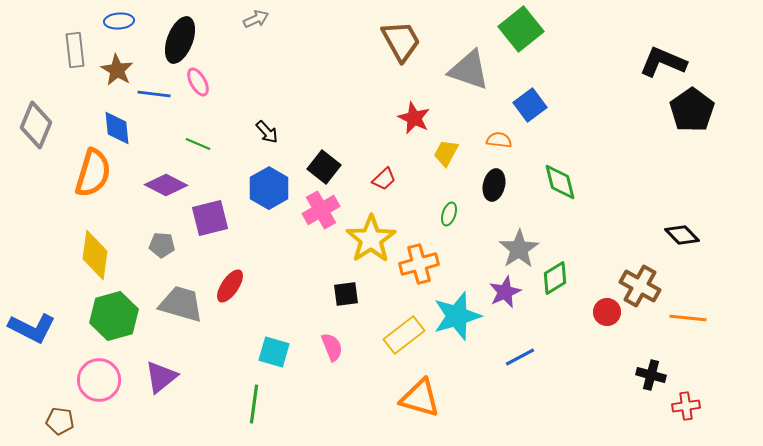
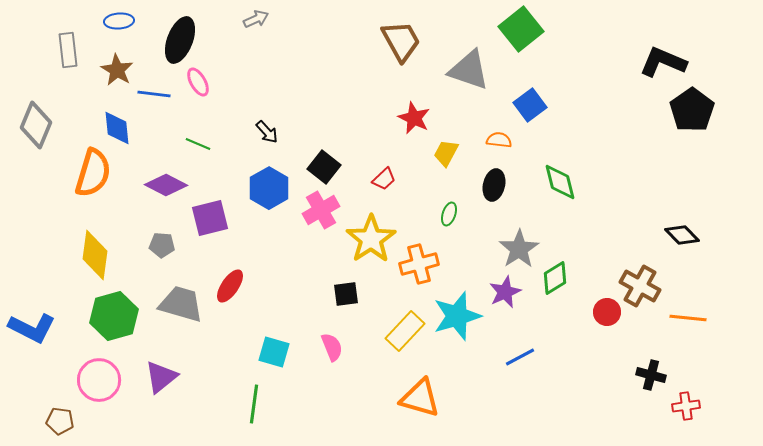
gray rectangle at (75, 50): moved 7 px left
yellow rectangle at (404, 335): moved 1 px right, 4 px up; rotated 9 degrees counterclockwise
